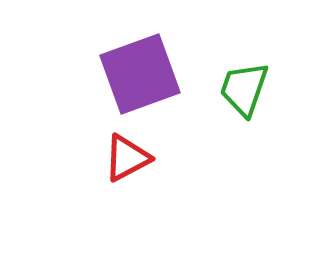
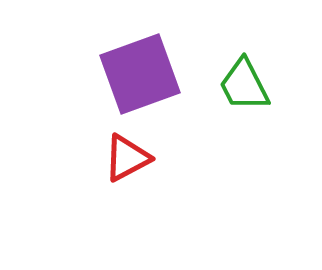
green trapezoid: moved 4 px up; rotated 46 degrees counterclockwise
